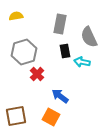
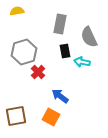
yellow semicircle: moved 1 px right, 5 px up
red cross: moved 1 px right, 2 px up
